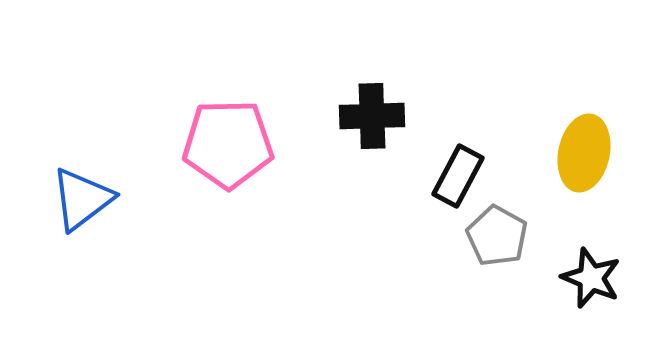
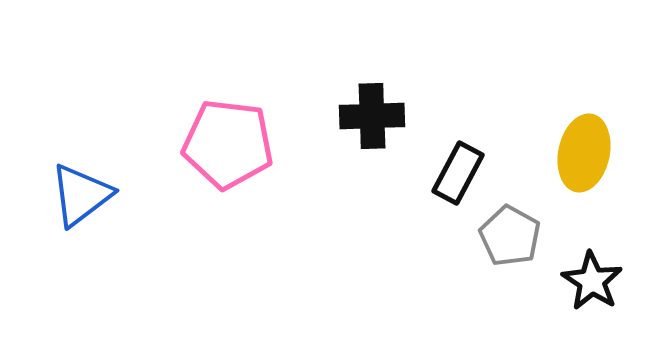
pink pentagon: rotated 8 degrees clockwise
black rectangle: moved 3 px up
blue triangle: moved 1 px left, 4 px up
gray pentagon: moved 13 px right
black star: moved 1 px right, 3 px down; rotated 10 degrees clockwise
